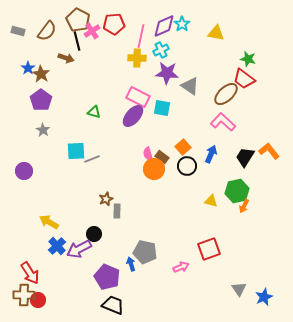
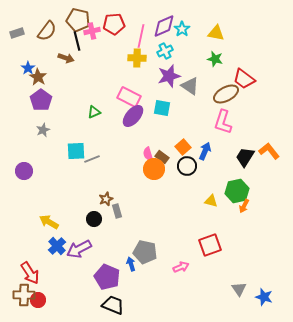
brown pentagon at (78, 20): rotated 15 degrees counterclockwise
cyan star at (182, 24): moved 5 px down
gray rectangle at (18, 31): moved 1 px left, 2 px down; rotated 32 degrees counterclockwise
pink cross at (92, 31): rotated 21 degrees clockwise
cyan cross at (161, 50): moved 4 px right, 1 px down
green star at (248, 59): moved 33 px left
purple star at (167, 73): moved 2 px right, 3 px down; rotated 20 degrees counterclockwise
brown star at (41, 74): moved 3 px left, 3 px down
brown ellipse at (226, 94): rotated 15 degrees clockwise
pink rectangle at (138, 97): moved 9 px left
green triangle at (94, 112): rotated 40 degrees counterclockwise
pink L-shape at (223, 122): rotated 115 degrees counterclockwise
gray star at (43, 130): rotated 16 degrees clockwise
blue arrow at (211, 154): moved 6 px left, 3 px up
gray rectangle at (117, 211): rotated 16 degrees counterclockwise
black circle at (94, 234): moved 15 px up
red square at (209, 249): moved 1 px right, 4 px up
blue star at (264, 297): rotated 30 degrees counterclockwise
